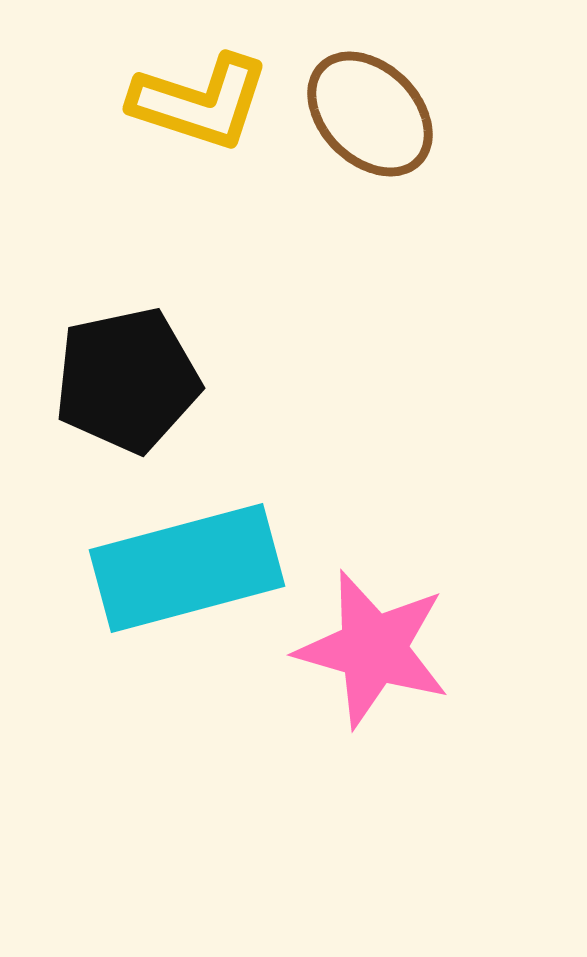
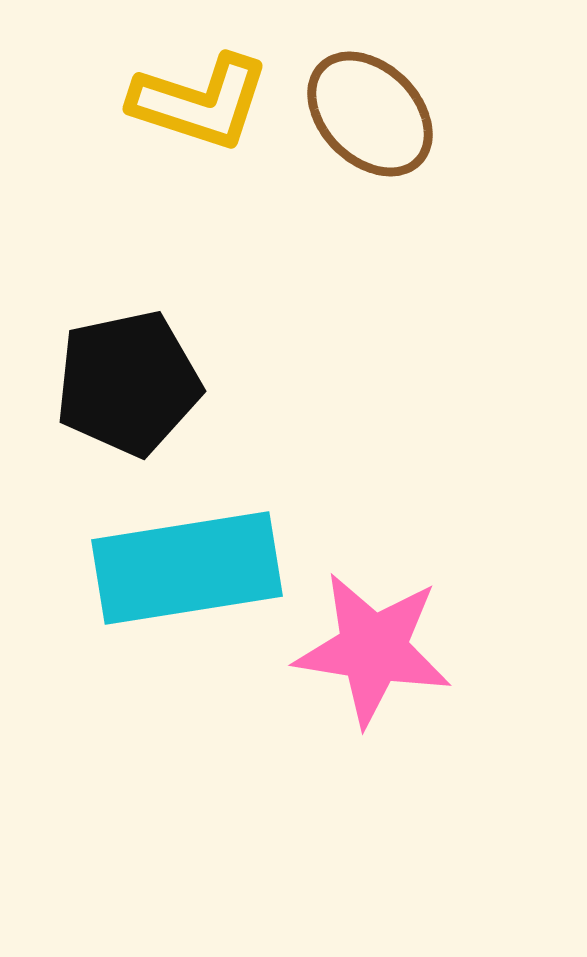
black pentagon: moved 1 px right, 3 px down
cyan rectangle: rotated 6 degrees clockwise
pink star: rotated 7 degrees counterclockwise
